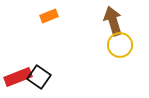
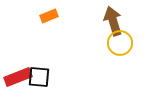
yellow circle: moved 2 px up
black square: rotated 30 degrees counterclockwise
